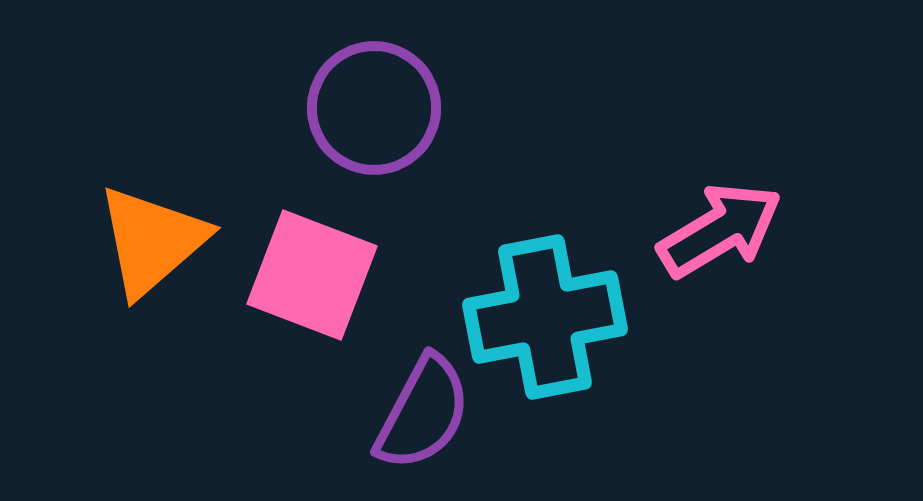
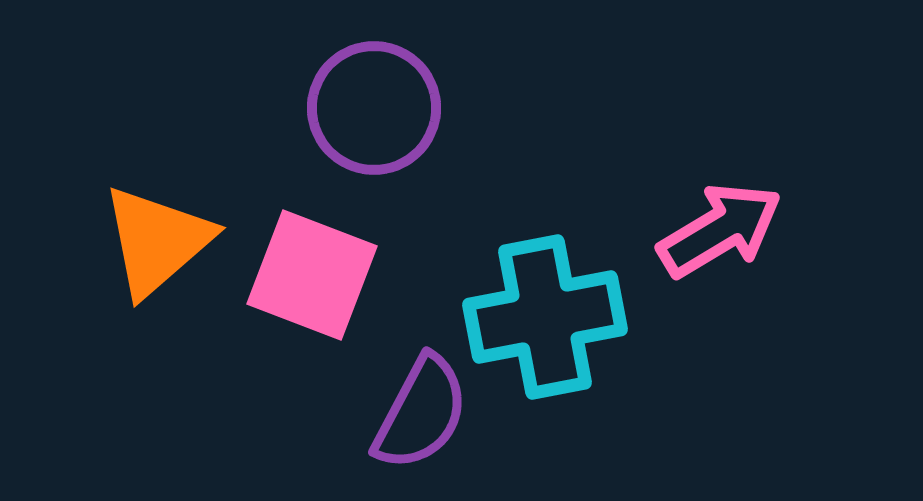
orange triangle: moved 5 px right
purple semicircle: moved 2 px left
